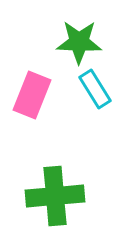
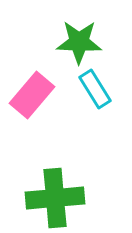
pink rectangle: rotated 18 degrees clockwise
green cross: moved 2 px down
